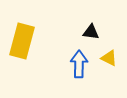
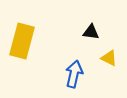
blue arrow: moved 5 px left, 10 px down; rotated 12 degrees clockwise
